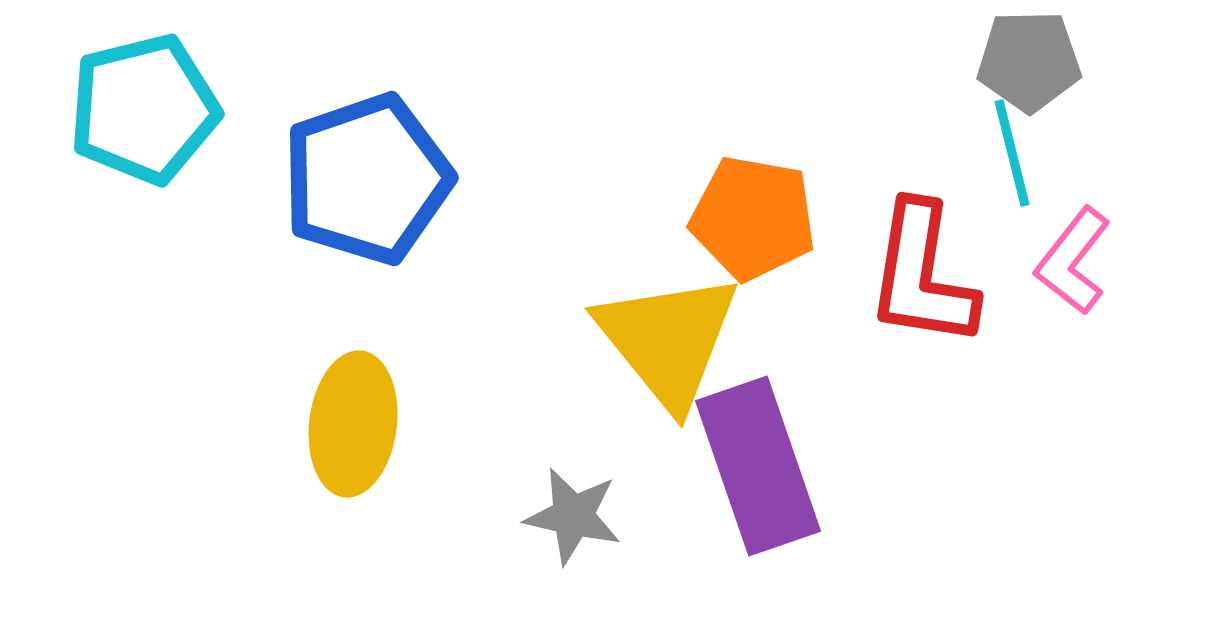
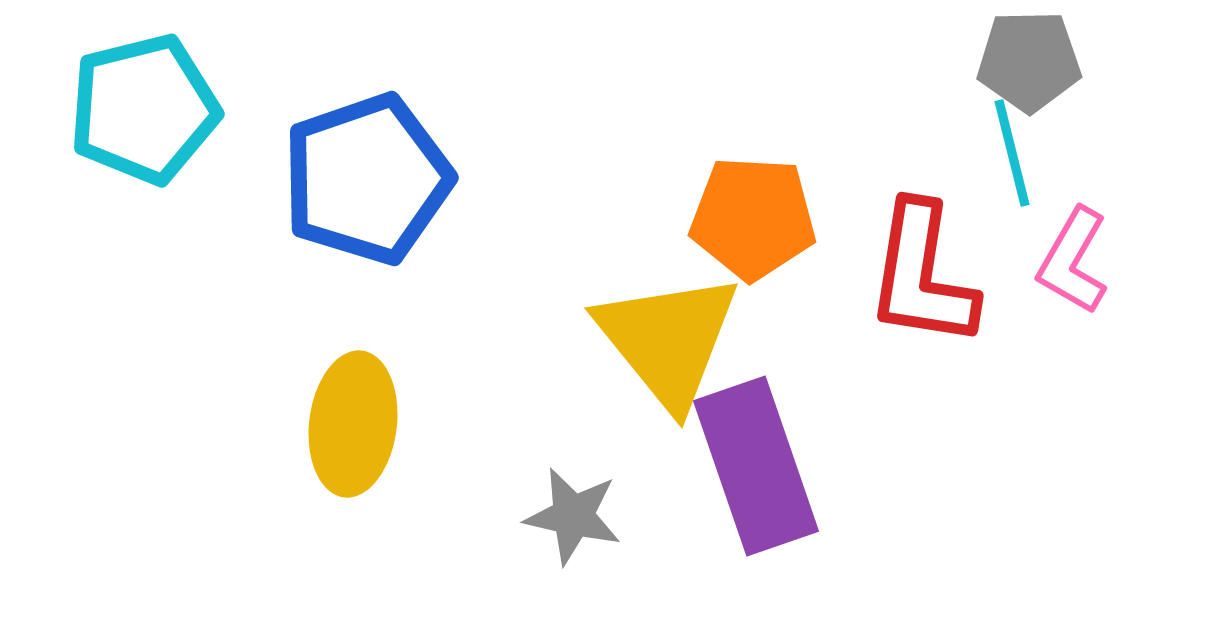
orange pentagon: rotated 7 degrees counterclockwise
pink L-shape: rotated 8 degrees counterclockwise
purple rectangle: moved 2 px left
